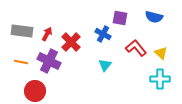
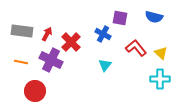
purple cross: moved 2 px right, 1 px up
